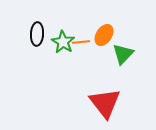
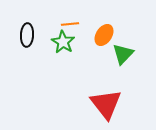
black ellipse: moved 10 px left, 1 px down
orange line: moved 11 px left, 18 px up
red triangle: moved 1 px right, 1 px down
